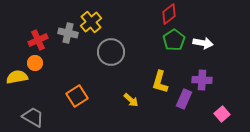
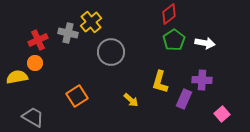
white arrow: moved 2 px right
